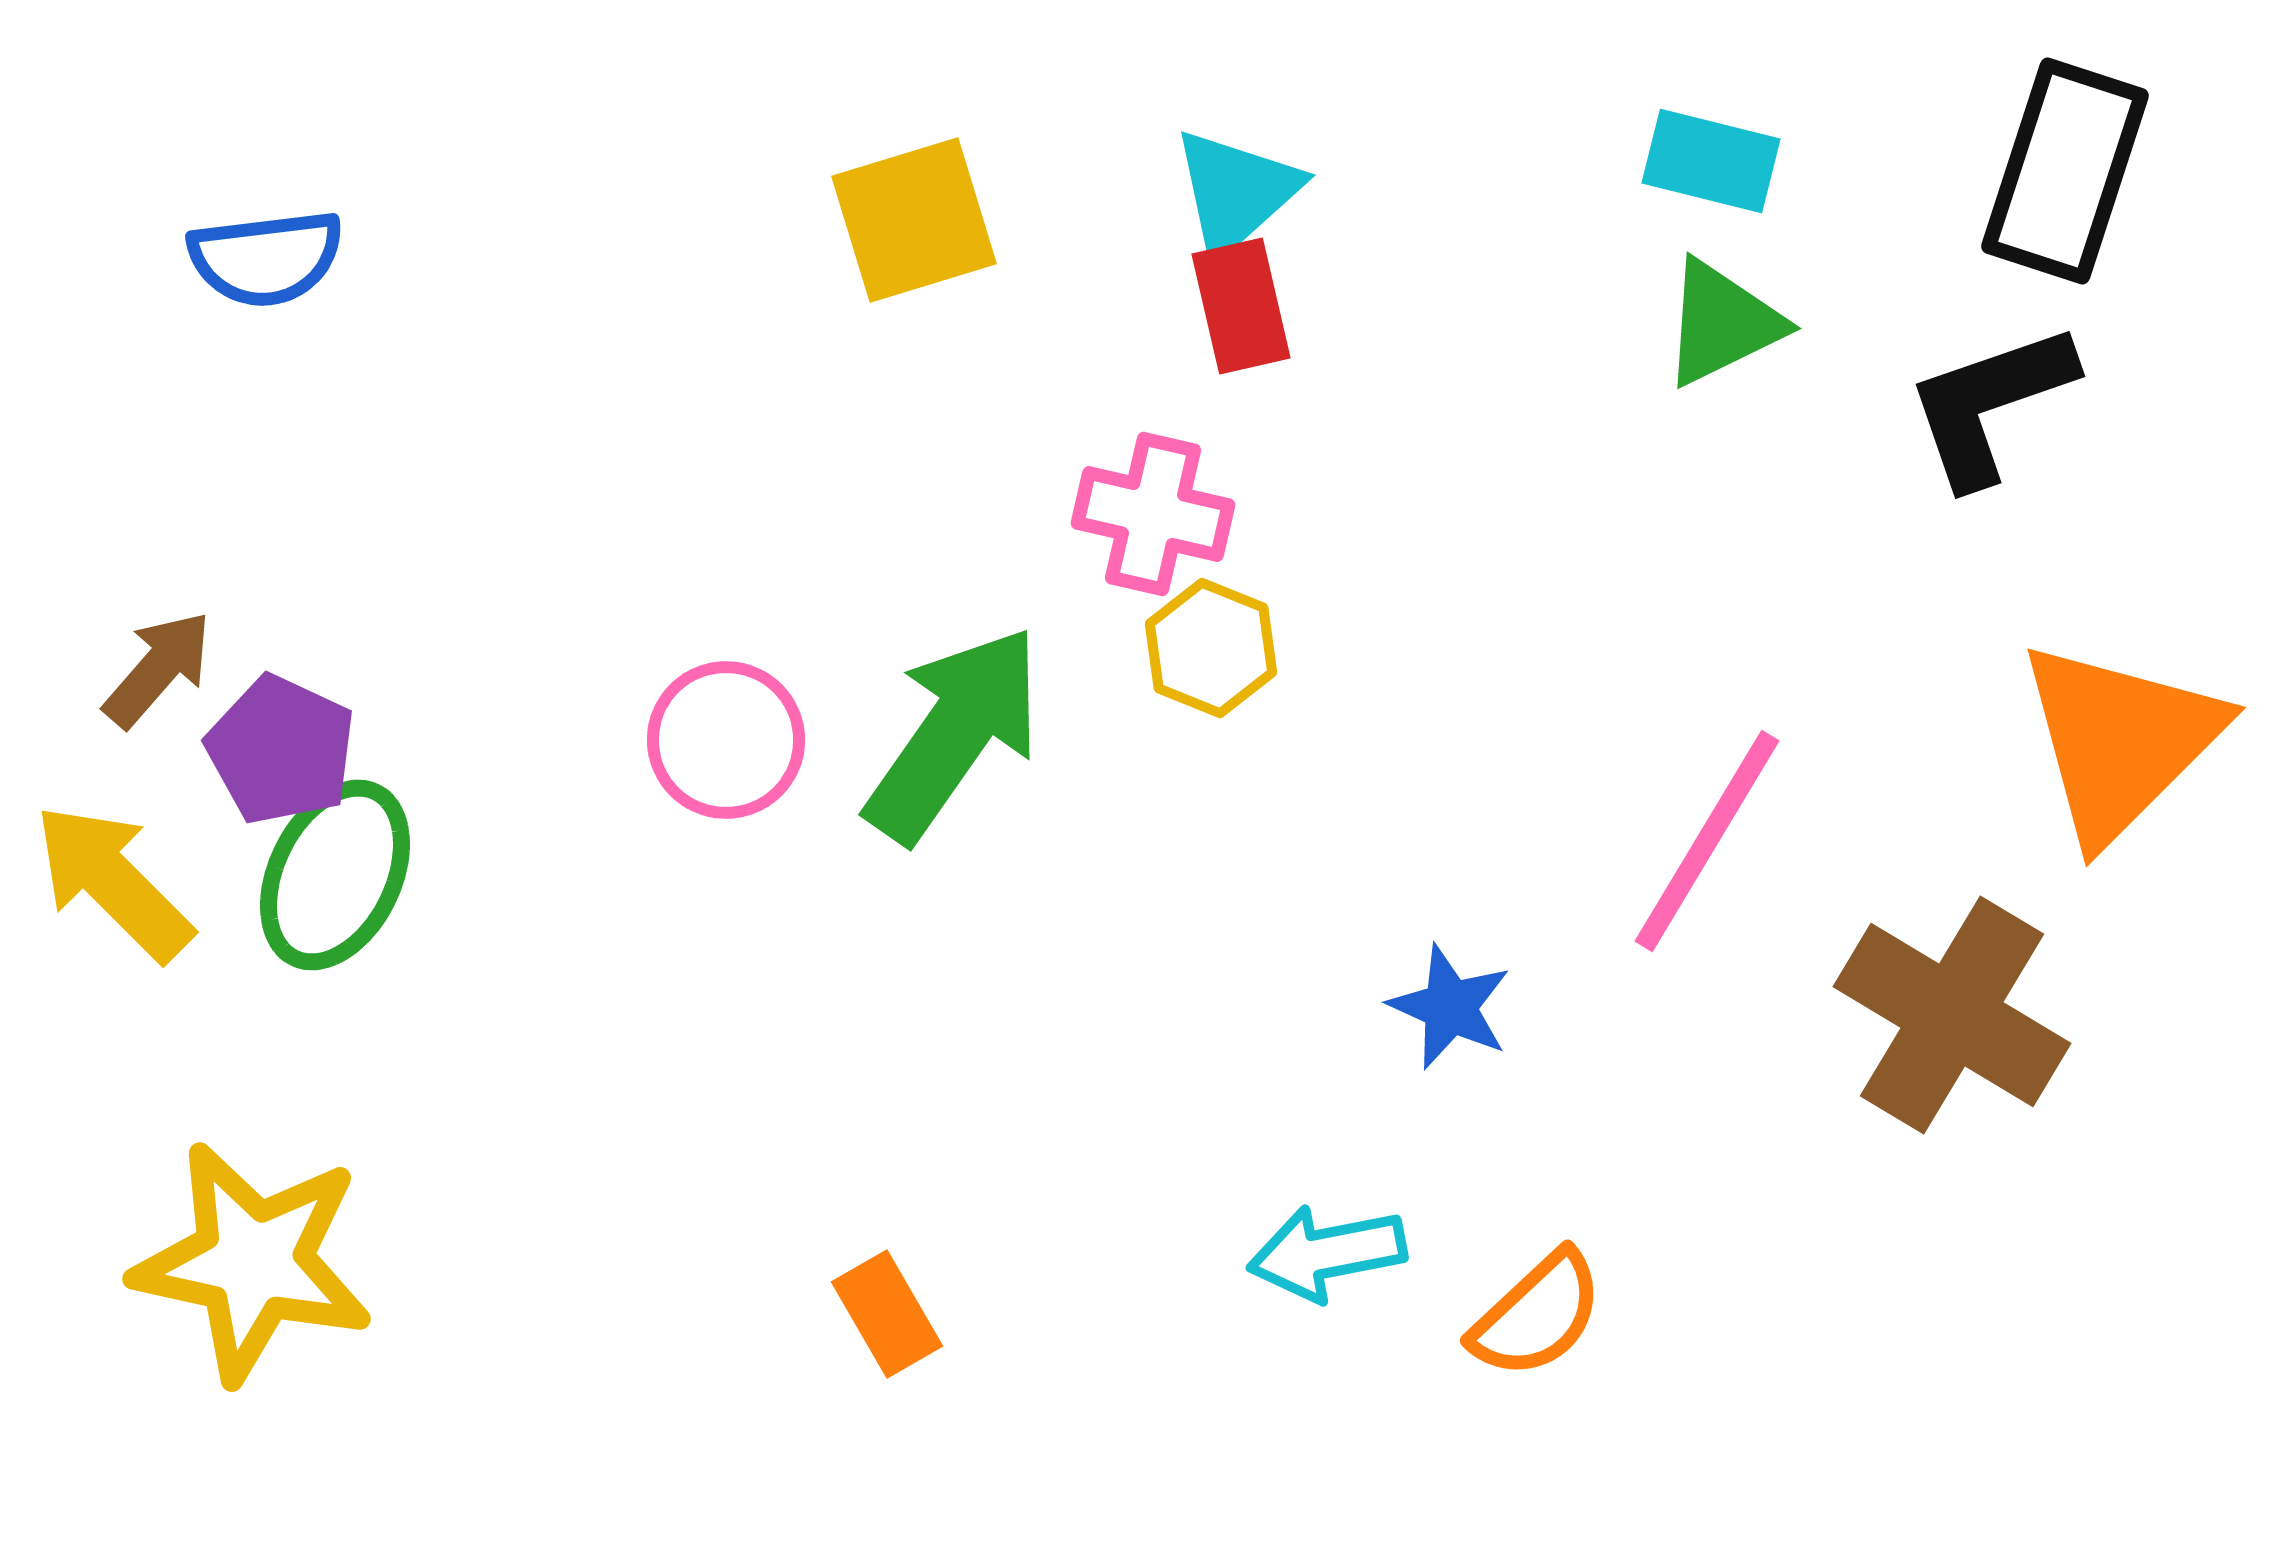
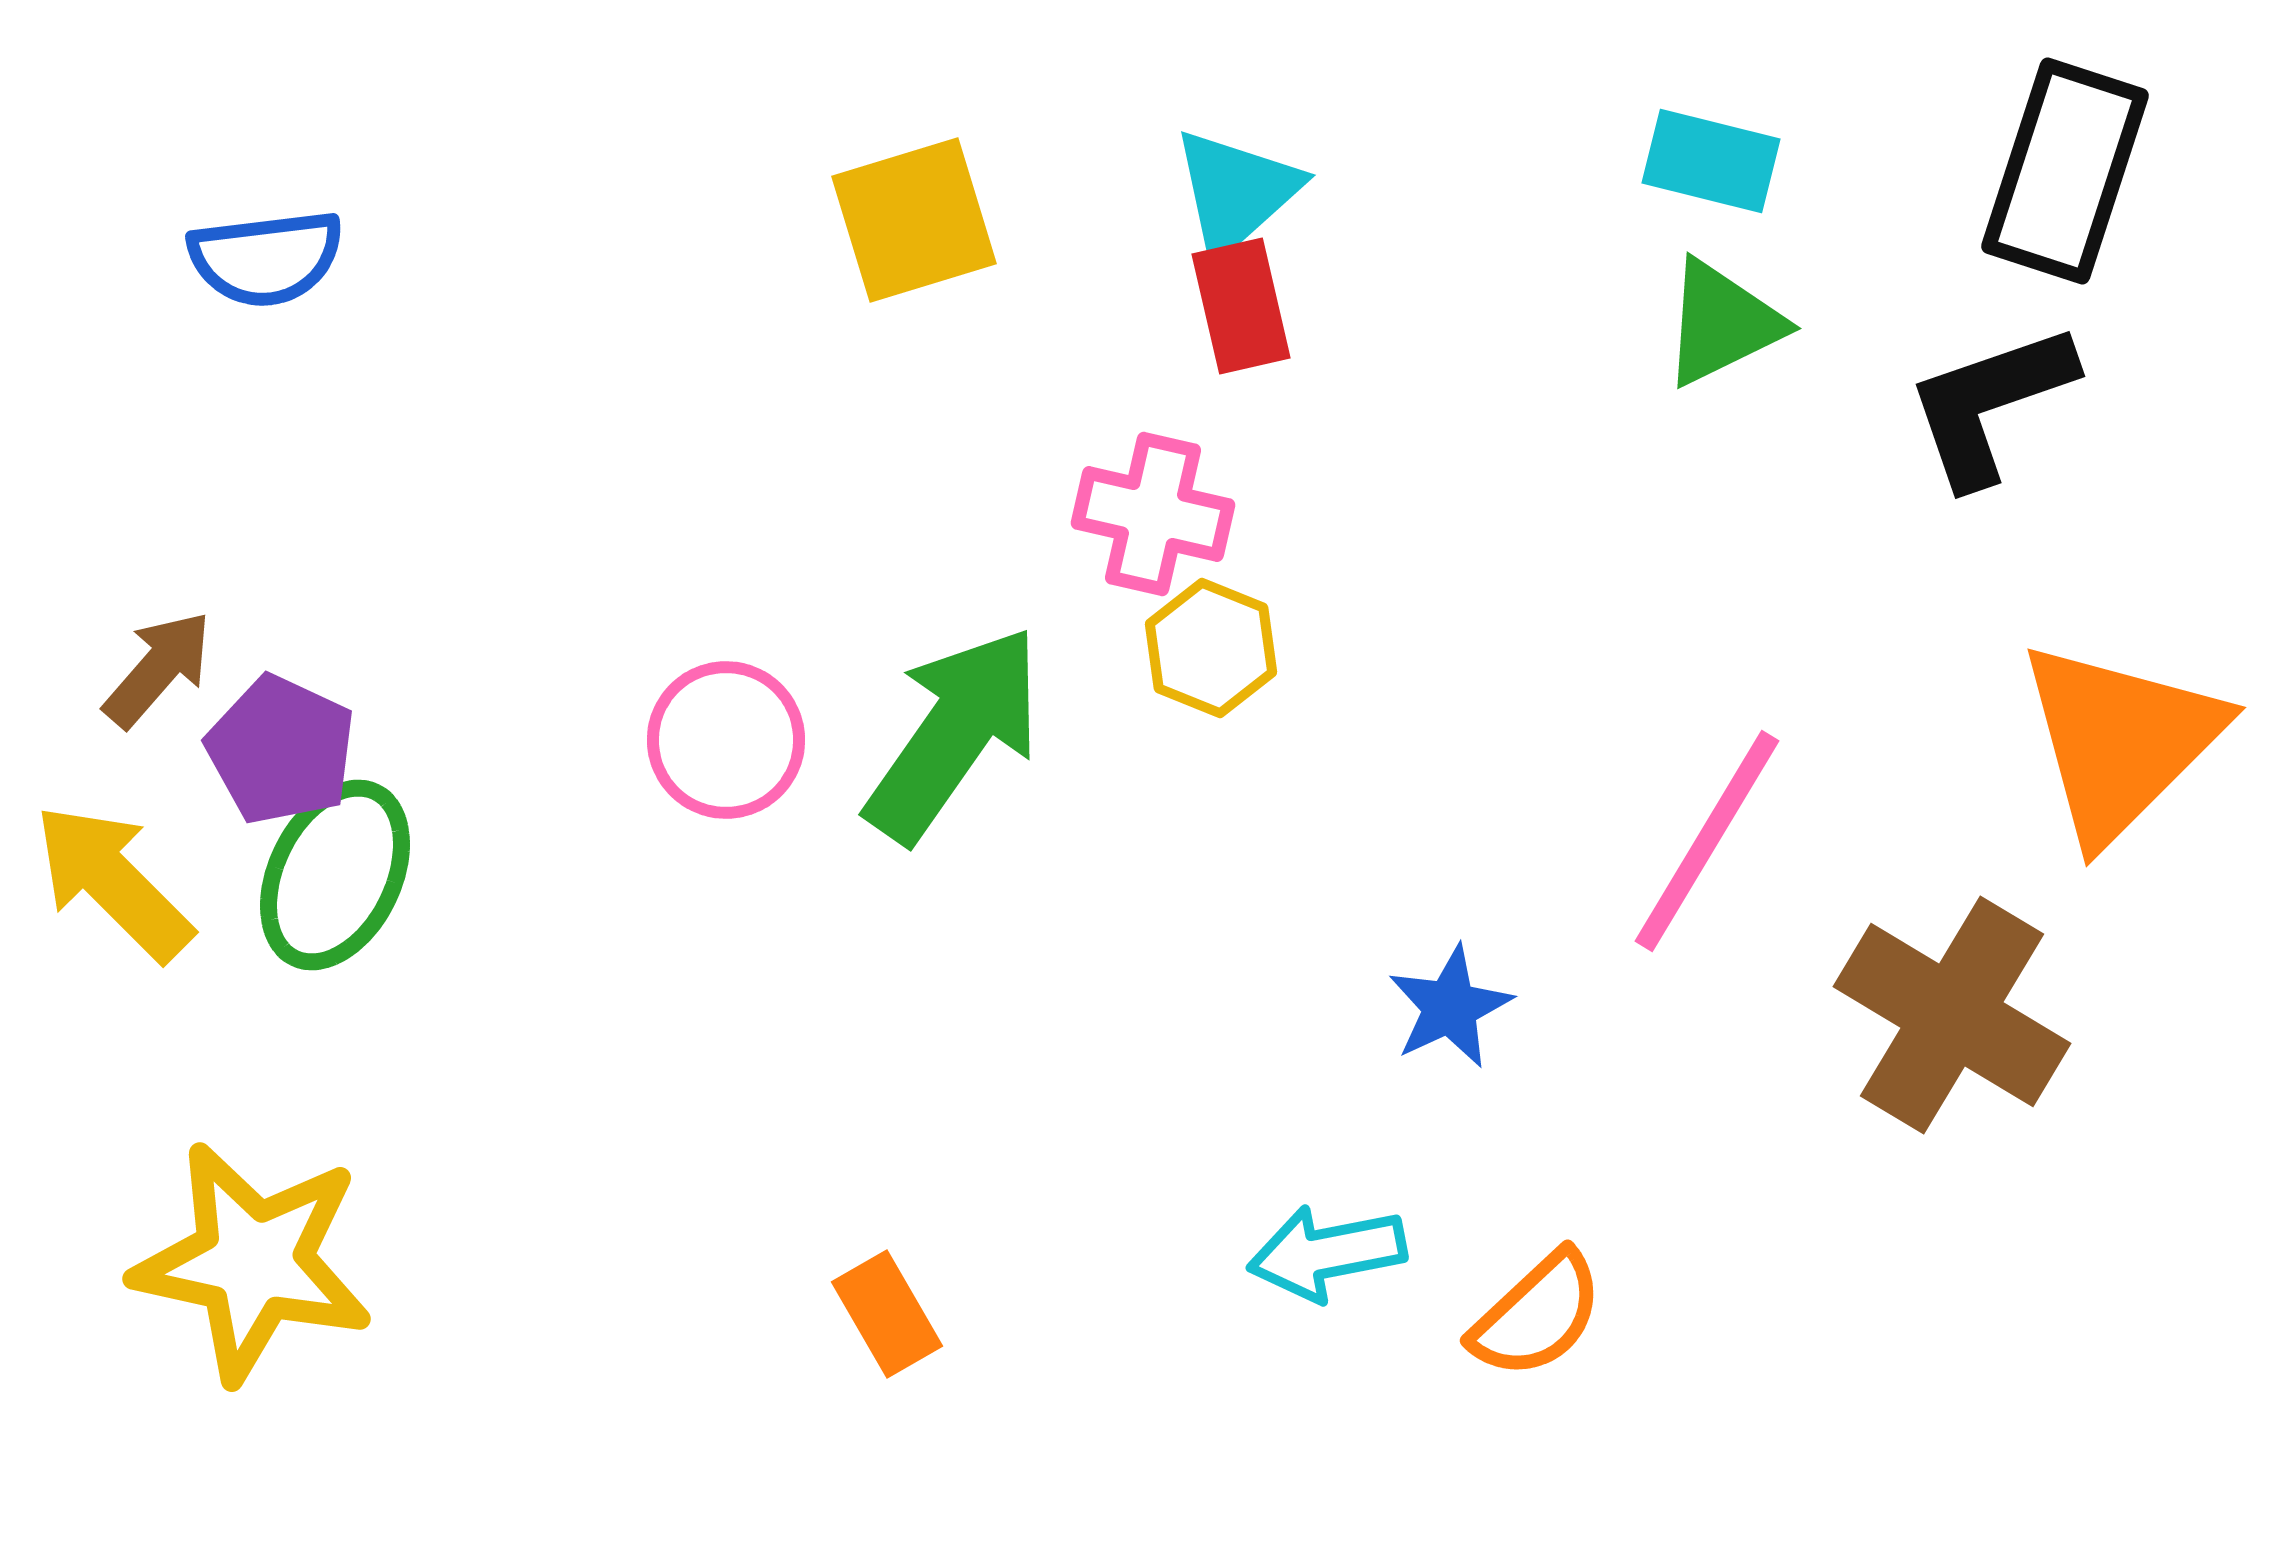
blue star: rotated 23 degrees clockwise
